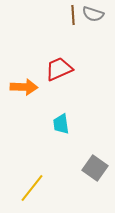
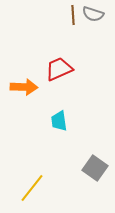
cyan trapezoid: moved 2 px left, 3 px up
